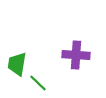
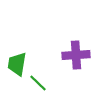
purple cross: rotated 8 degrees counterclockwise
